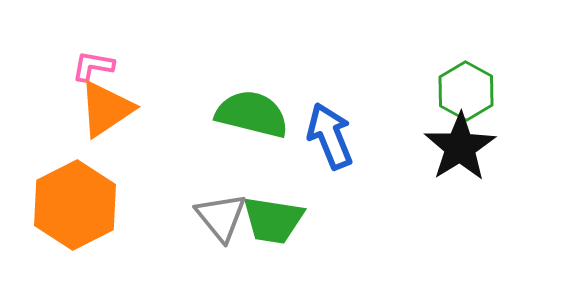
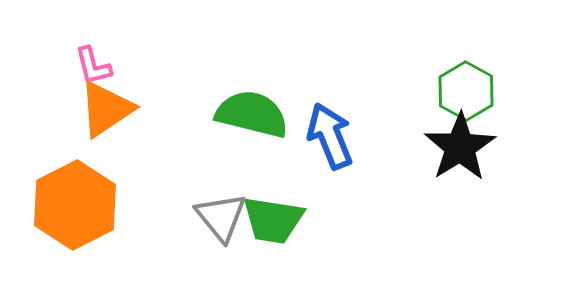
pink L-shape: rotated 114 degrees counterclockwise
